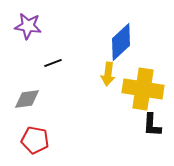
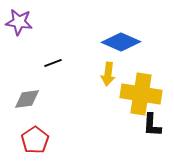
purple star: moved 9 px left, 4 px up
blue diamond: rotated 66 degrees clockwise
yellow cross: moved 2 px left, 5 px down
red pentagon: rotated 28 degrees clockwise
